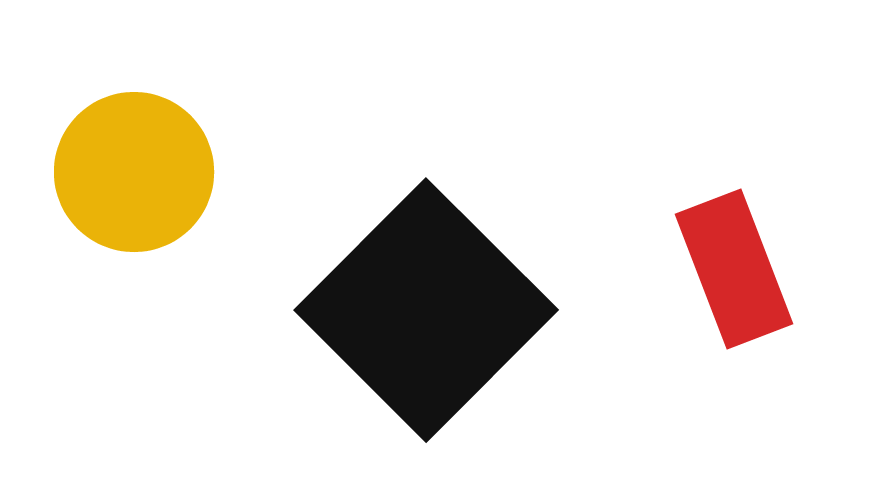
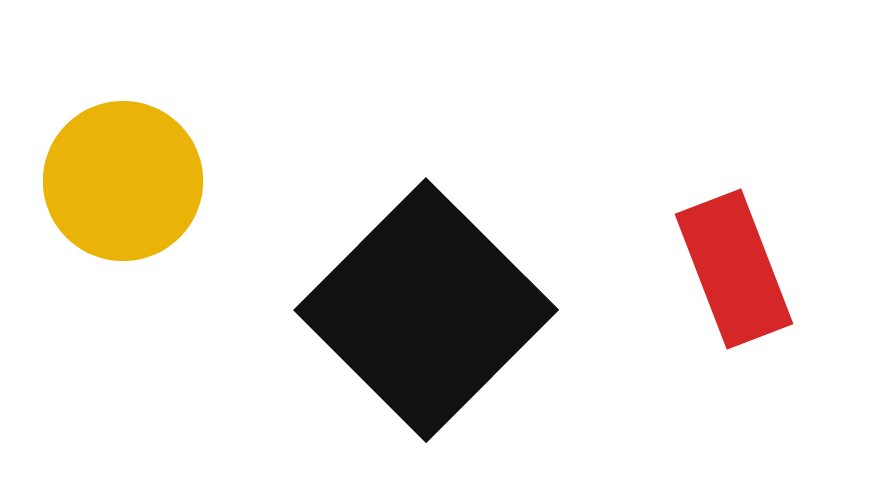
yellow circle: moved 11 px left, 9 px down
